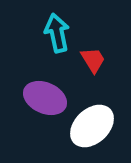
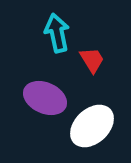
red trapezoid: moved 1 px left
